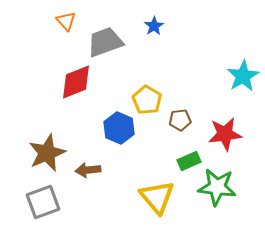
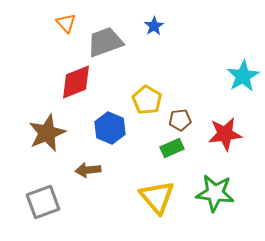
orange triangle: moved 2 px down
blue hexagon: moved 9 px left
brown star: moved 20 px up
green rectangle: moved 17 px left, 13 px up
green star: moved 2 px left, 6 px down
